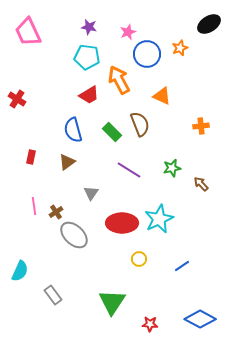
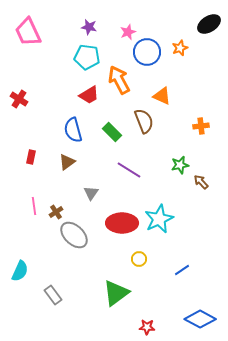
blue circle: moved 2 px up
red cross: moved 2 px right
brown semicircle: moved 4 px right, 3 px up
green star: moved 8 px right, 3 px up
brown arrow: moved 2 px up
blue line: moved 4 px down
green triangle: moved 4 px right, 9 px up; rotated 20 degrees clockwise
red star: moved 3 px left, 3 px down
